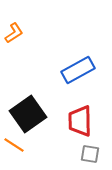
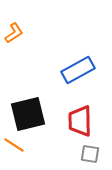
black square: rotated 21 degrees clockwise
